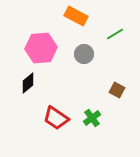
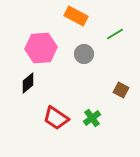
brown square: moved 4 px right
